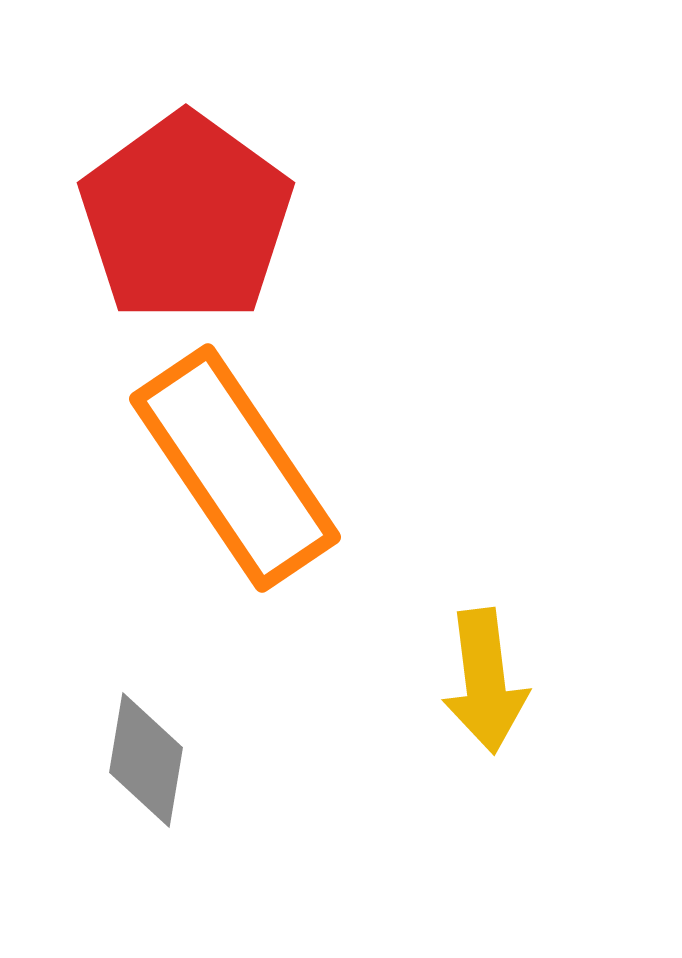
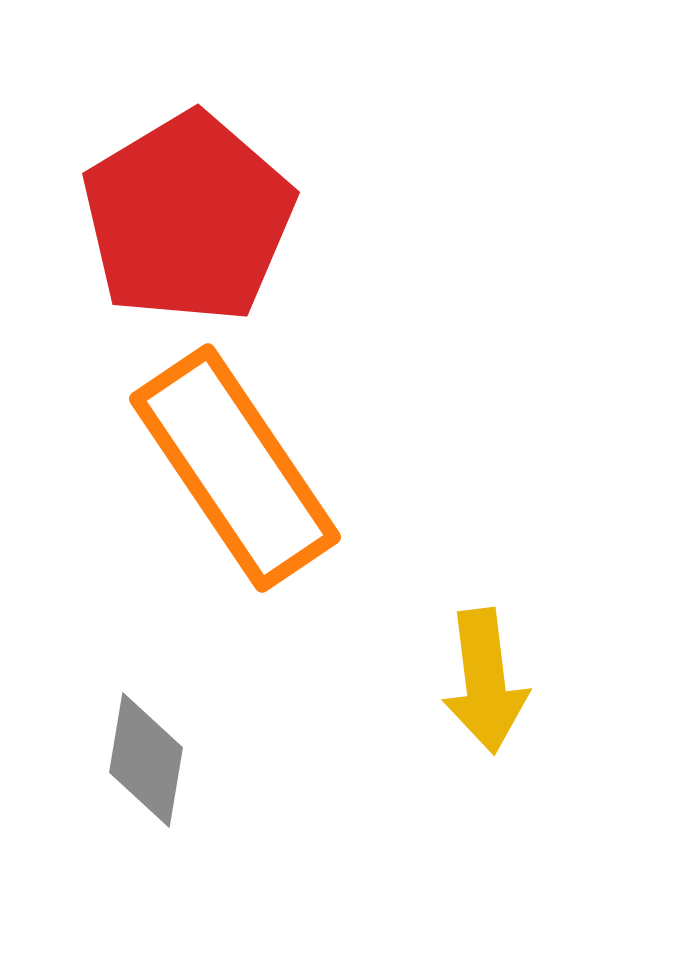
red pentagon: moved 2 px right; rotated 5 degrees clockwise
